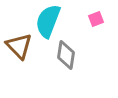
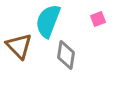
pink square: moved 2 px right
